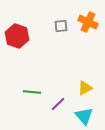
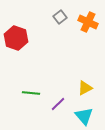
gray square: moved 1 px left, 9 px up; rotated 32 degrees counterclockwise
red hexagon: moved 1 px left, 2 px down
green line: moved 1 px left, 1 px down
